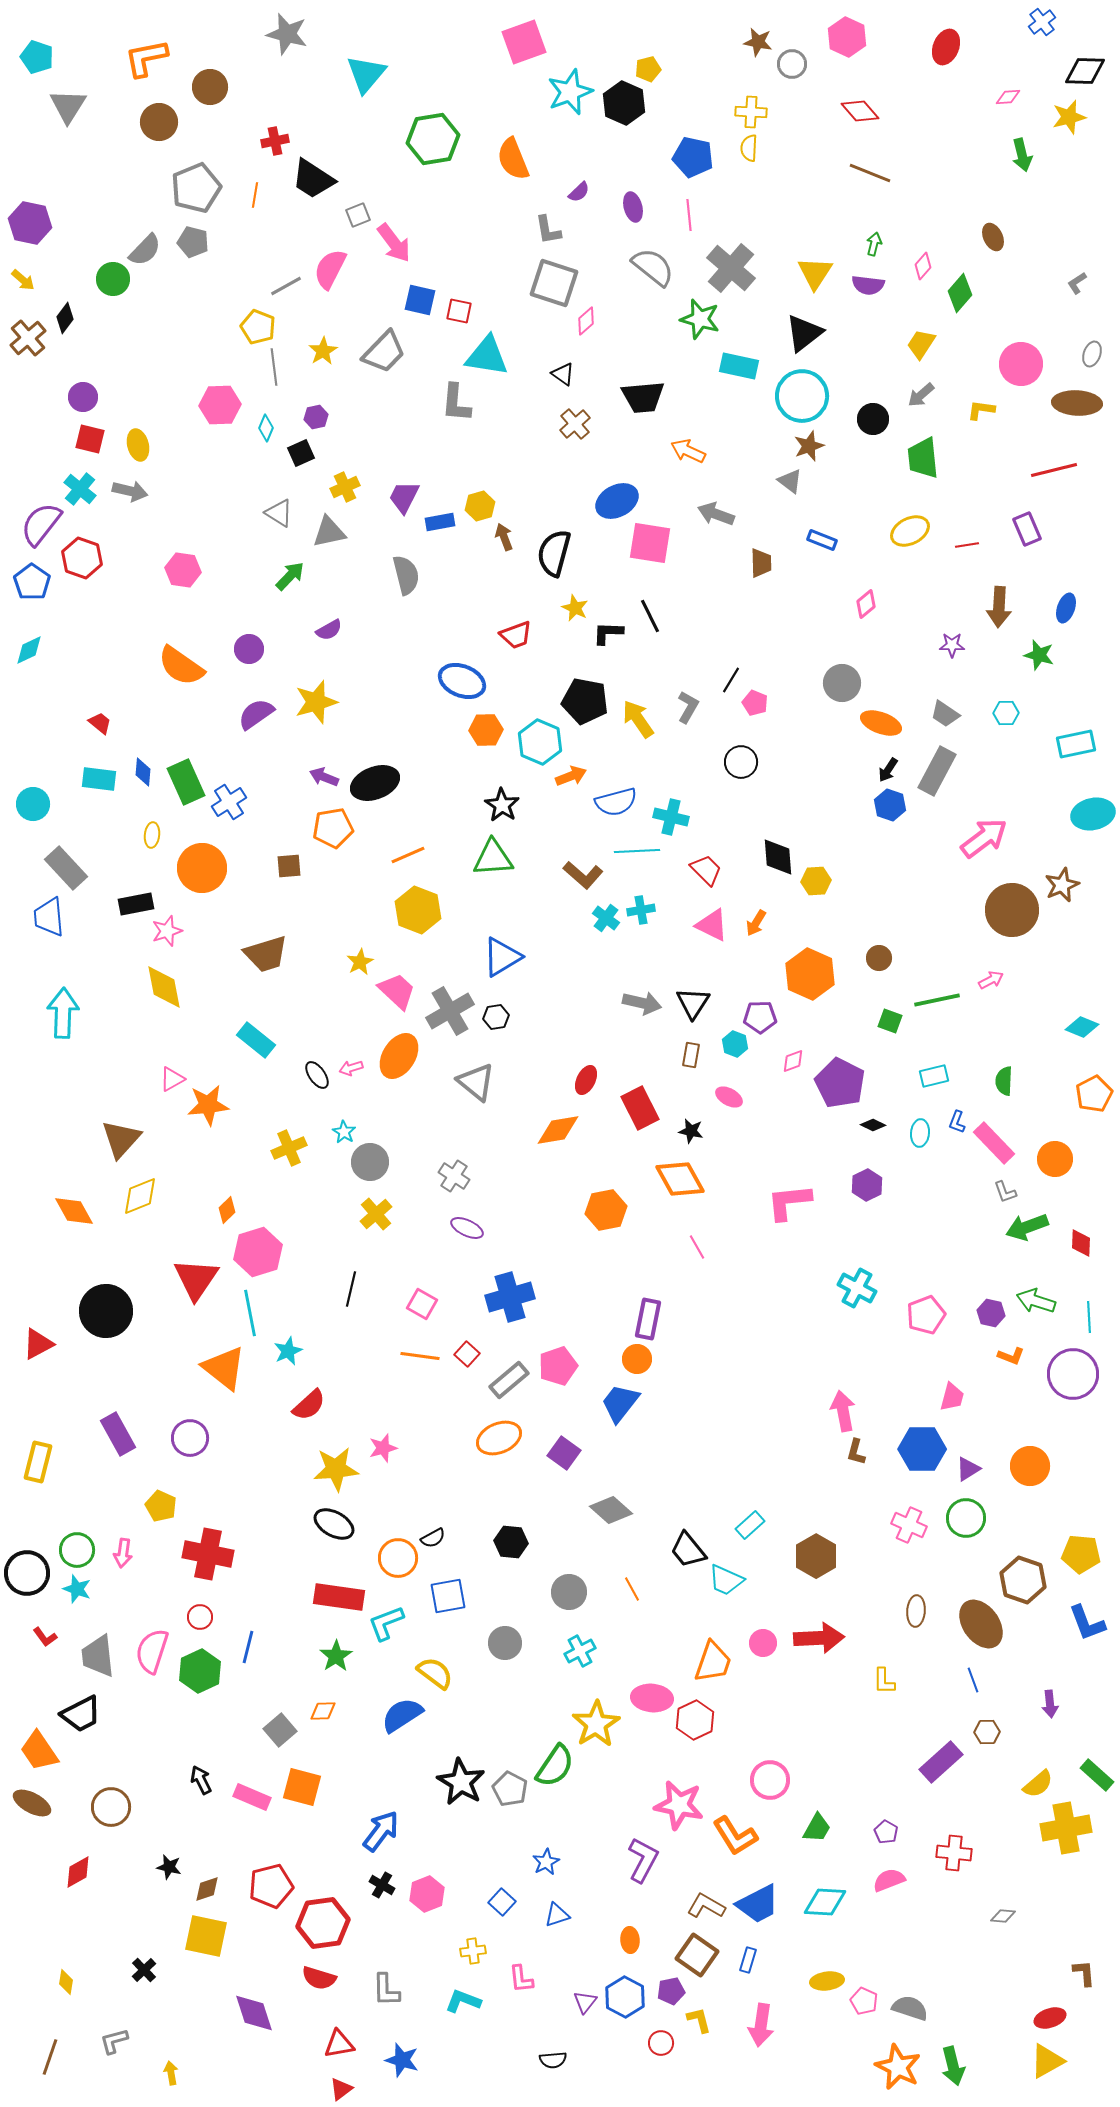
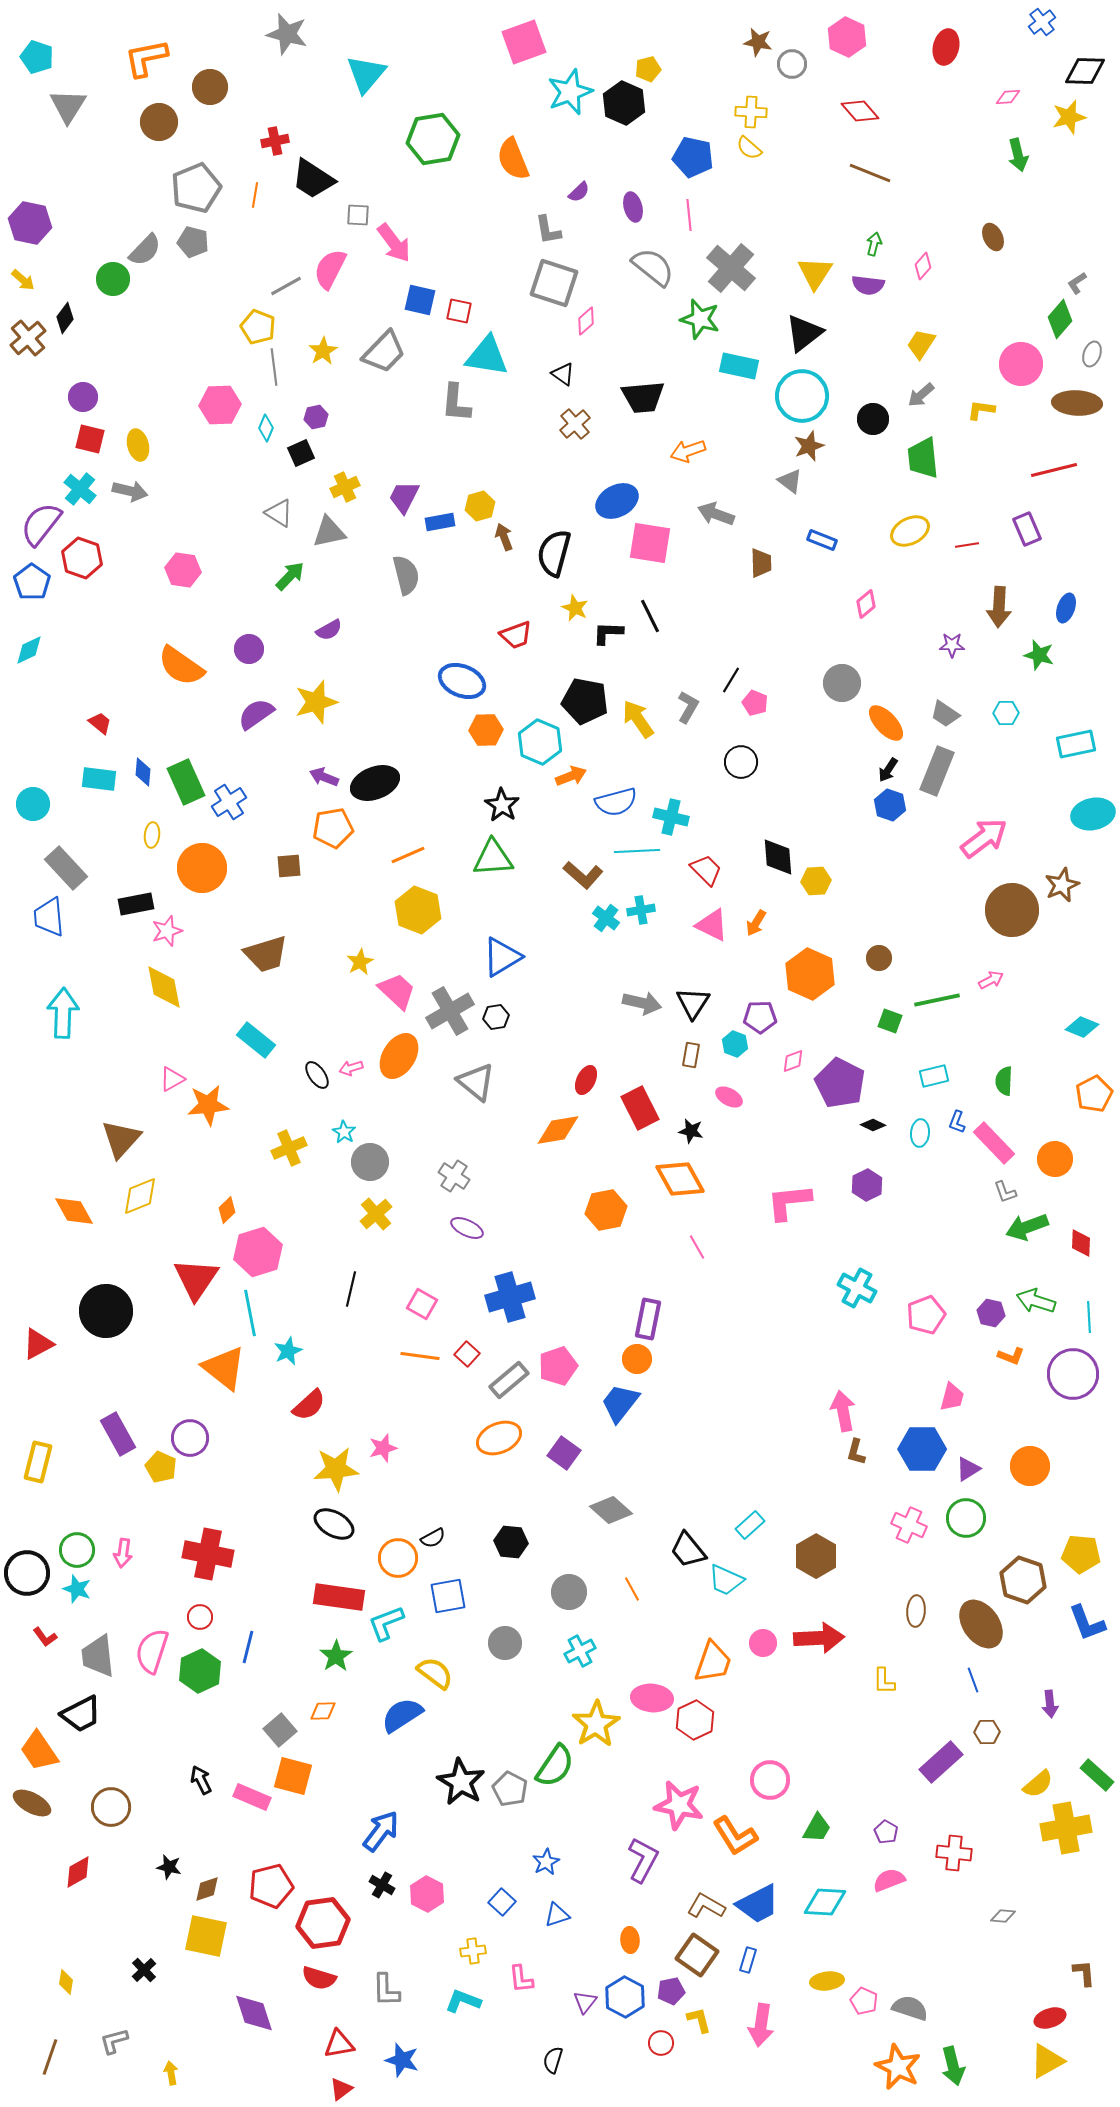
red ellipse at (946, 47): rotated 8 degrees counterclockwise
yellow semicircle at (749, 148): rotated 52 degrees counterclockwise
green arrow at (1022, 155): moved 4 px left
gray square at (358, 215): rotated 25 degrees clockwise
green diamond at (960, 293): moved 100 px right, 26 px down
orange arrow at (688, 451): rotated 44 degrees counterclockwise
orange ellipse at (881, 723): moved 5 px right; rotated 27 degrees clockwise
gray rectangle at (937, 771): rotated 6 degrees counterclockwise
yellow pentagon at (161, 1506): moved 39 px up
orange square at (302, 1787): moved 9 px left, 11 px up
pink hexagon at (427, 1894): rotated 12 degrees counterclockwise
black semicircle at (553, 2060): rotated 112 degrees clockwise
